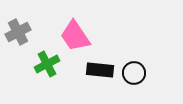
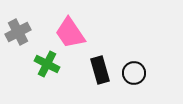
pink trapezoid: moved 5 px left, 3 px up
green cross: rotated 35 degrees counterclockwise
black rectangle: rotated 68 degrees clockwise
